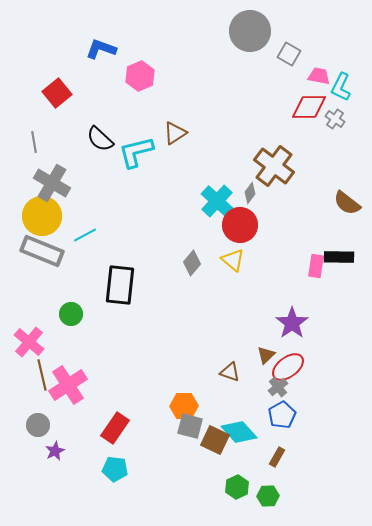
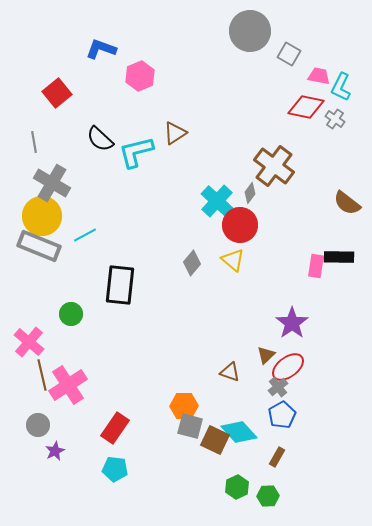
red diamond at (309, 107): moved 3 px left; rotated 12 degrees clockwise
gray rectangle at (42, 251): moved 3 px left, 5 px up
